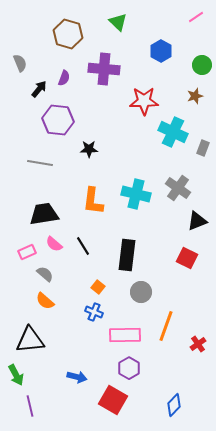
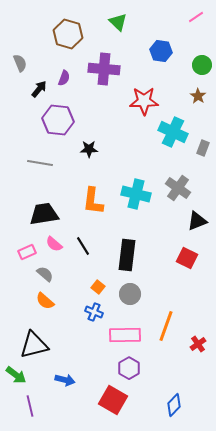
blue hexagon at (161, 51): rotated 20 degrees counterclockwise
brown star at (195, 96): moved 3 px right; rotated 21 degrees counterclockwise
gray circle at (141, 292): moved 11 px left, 2 px down
black triangle at (30, 340): moved 4 px right, 5 px down; rotated 8 degrees counterclockwise
green arrow at (16, 375): rotated 25 degrees counterclockwise
blue arrow at (77, 377): moved 12 px left, 3 px down
